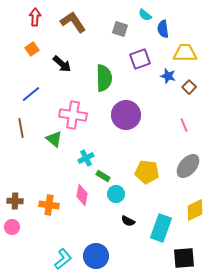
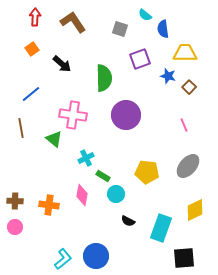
pink circle: moved 3 px right
